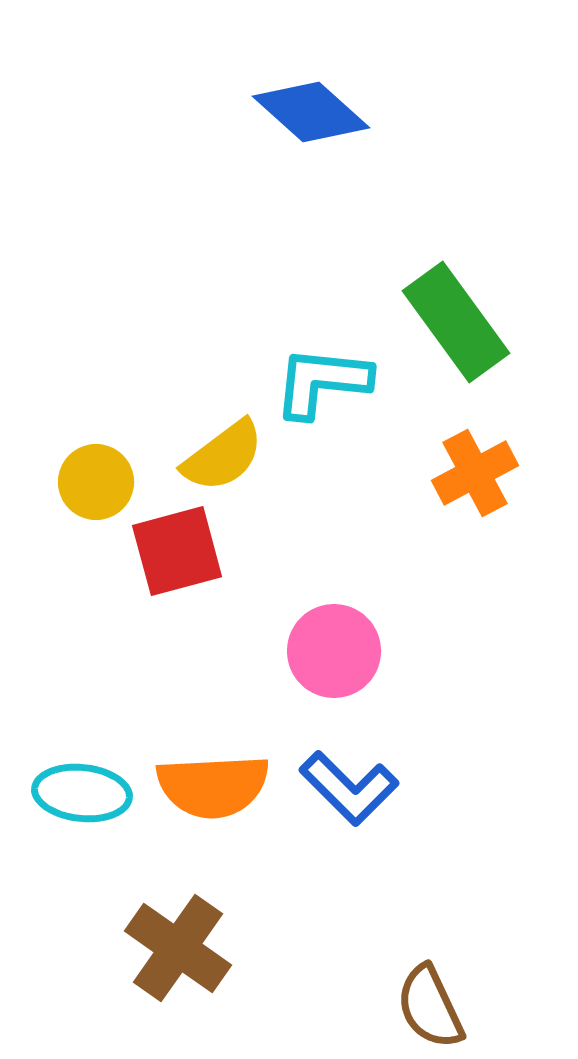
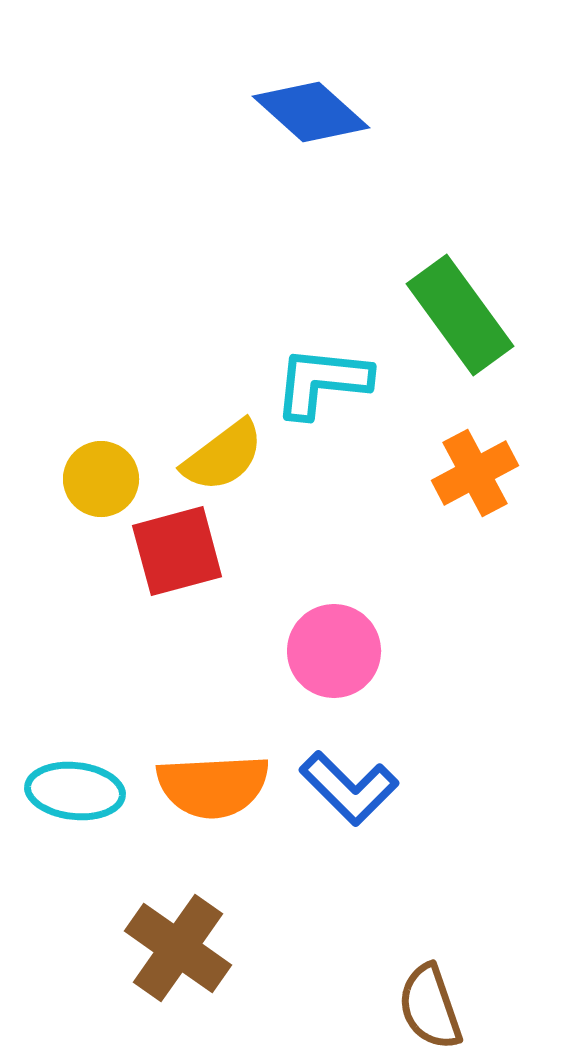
green rectangle: moved 4 px right, 7 px up
yellow circle: moved 5 px right, 3 px up
cyan ellipse: moved 7 px left, 2 px up
brown semicircle: rotated 6 degrees clockwise
